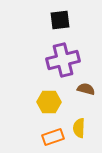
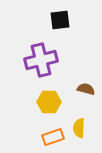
purple cross: moved 22 px left
